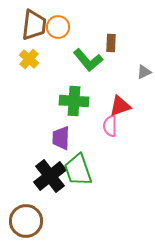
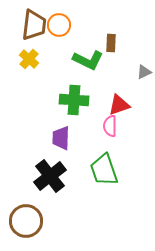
orange circle: moved 1 px right, 2 px up
green L-shape: rotated 24 degrees counterclockwise
green cross: moved 1 px up
red triangle: moved 1 px left, 1 px up
green trapezoid: moved 26 px right
